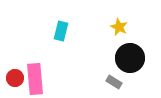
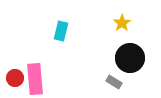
yellow star: moved 3 px right, 4 px up; rotated 12 degrees clockwise
